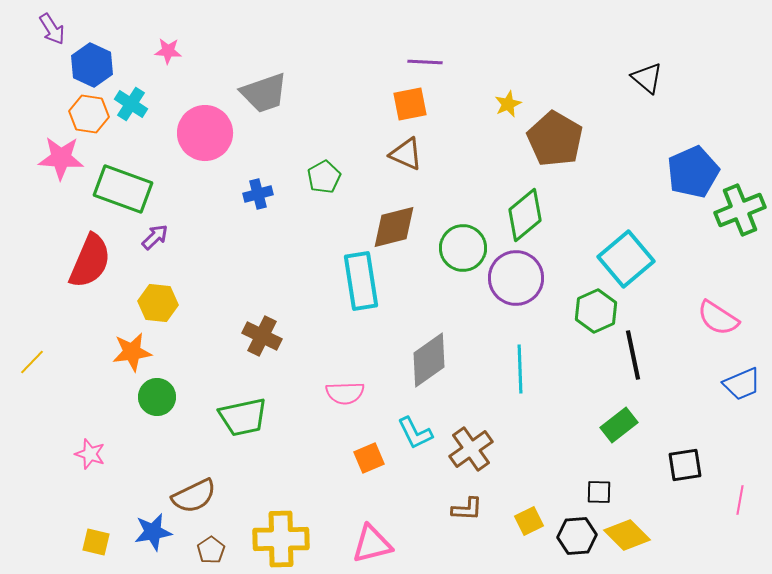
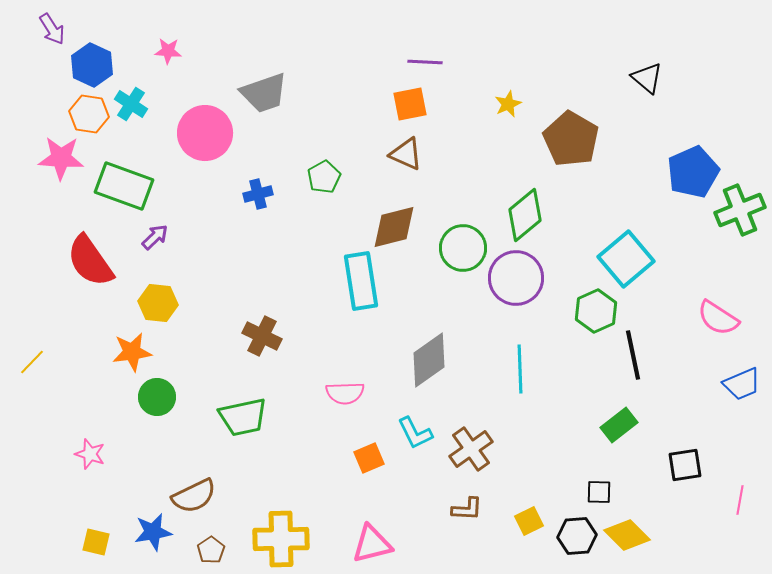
brown pentagon at (555, 139): moved 16 px right
green rectangle at (123, 189): moved 1 px right, 3 px up
red semicircle at (90, 261): rotated 122 degrees clockwise
